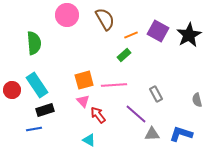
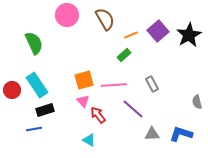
purple square: rotated 20 degrees clockwise
green semicircle: rotated 20 degrees counterclockwise
gray rectangle: moved 4 px left, 10 px up
gray semicircle: moved 2 px down
purple line: moved 3 px left, 5 px up
